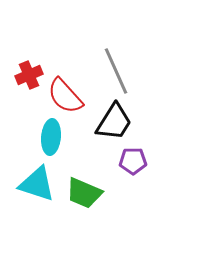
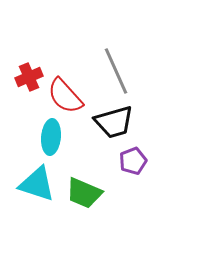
red cross: moved 2 px down
black trapezoid: rotated 42 degrees clockwise
purple pentagon: rotated 20 degrees counterclockwise
